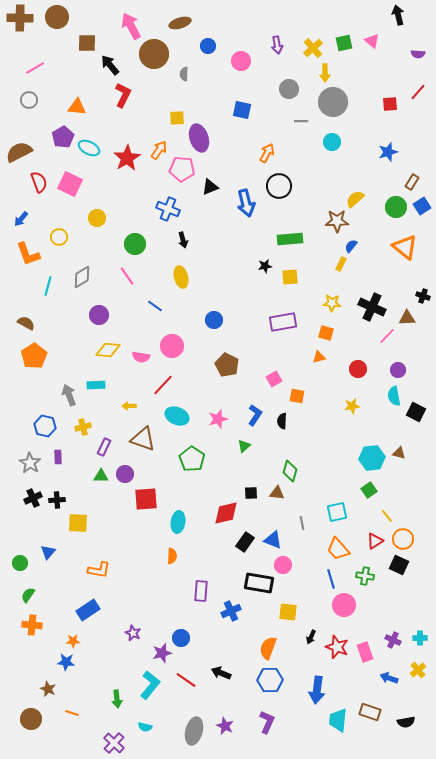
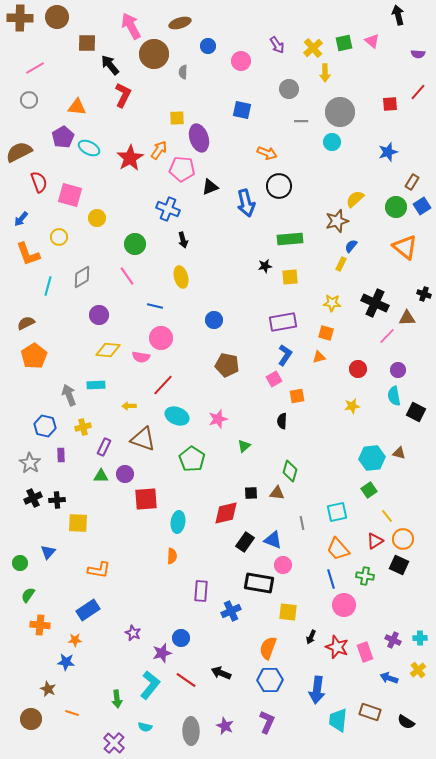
purple arrow at (277, 45): rotated 24 degrees counterclockwise
gray semicircle at (184, 74): moved 1 px left, 2 px up
gray circle at (333, 102): moved 7 px right, 10 px down
orange arrow at (267, 153): rotated 84 degrees clockwise
red star at (127, 158): moved 3 px right
pink square at (70, 184): moved 11 px down; rotated 10 degrees counterclockwise
brown star at (337, 221): rotated 15 degrees counterclockwise
black cross at (423, 296): moved 1 px right, 2 px up
blue line at (155, 306): rotated 21 degrees counterclockwise
black cross at (372, 307): moved 3 px right, 4 px up
brown semicircle at (26, 323): rotated 54 degrees counterclockwise
pink circle at (172, 346): moved 11 px left, 8 px up
brown pentagon at (227, 365): rotated 15 degrees counterclockwise
orange square at (297, 396): rotated 21 degrees counterclockwise
blue L-shape at (255, 415): moved 30 px right, 60 px up
purple rectangle at (58, 457): moved 3 px right, 2 px up
orange cross at (32, 625): moved 8 px right
orange star at (73, 641): moved 2 px right, 1 px up
black semicircle at (406, 722): rotated 42 degrees clockwise
gray ellipse at (194, 731): moved 3 px left; rotated 16 degrees counterclockwise
